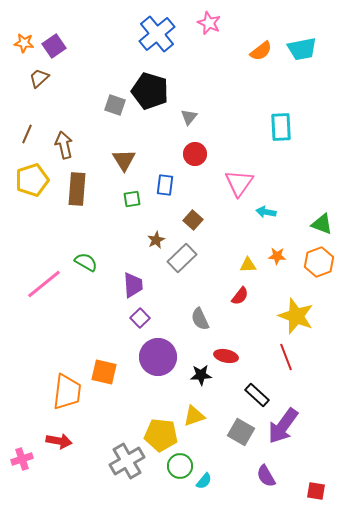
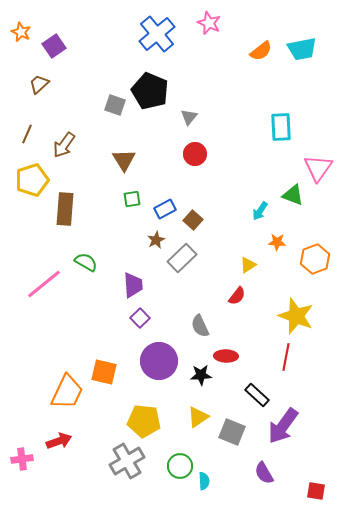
orange star at (24, 43): moved 3 px left, 11 px up; rotated 18 degrees clockwise
brown trapezoid at (39, 78): moved 6 px down
black pentagon at (150, 91): rotated 6 degrees clockwise
brown arrow at (64, 145): rotated 132 degrees counterclockwise
pink triangle at (239, 183): moved 79 px right, 15 px up
blue rectangle at (165, 185): moved 24 px down; rotated 55 degrees clockwise
brown rectangle at (77, 189): moved 12 px left, 20 px down
cyan arrow at (266, 212): moved 6 px left, 1 px up; rotated 66 degrees counterclockwise
green triangle at (322, 224): moved 29 px left, 29 px up
orange star at (277, 256): moved 14 px up
orange hexagon at (319, 262): moved 4 px left, 3 px up
yellow triangle at (248, 265): rotated 30 degrees counterclockwise
red semicircle at (240, 296): moved 3 px left
gray semicircle at (200, 319): moved 7 px down
red ellipse at (226, 356): rotated 10 degrees counterclockwise
purple circle at (158, 357): moved 1 px right, 4 px down
red line at (286, 357): rotated 32 degrees clockwise
orange trapezoid at (67, 392): rotated 18 degrees clockwise
yellow triangle at (194, 416): moved 4 px right, 1 px down; rotated 15 degrees counterclockwise
gray square at (241, 432): moved 9 px left; rotated 8 degrees counterclockwise
yellow pentagon at (161, 435): moved 17 px left, 14 px up
red arrow at (59, 441): rotated 30 degrees counterclockwise
pink cross at (22, 459): rotated 10 degrees clockwise
purple semicircle at (266, 476): moved 2 px left, 3 px up
cyan semicircle at (204, 481): rotated 42 degrees counterclockwise
